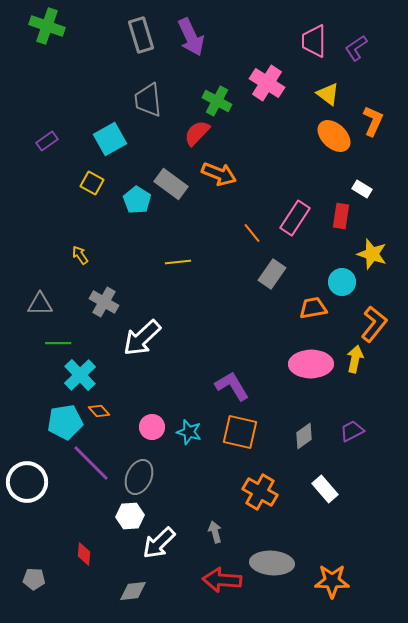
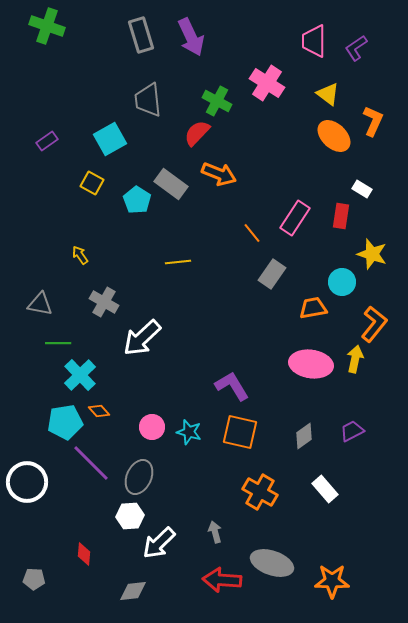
gray triangle at (40, 304): rotated 12 degrees clockwise
pink ellipse at (311, 364): rotated 9 degrees clockwise
gray ellipse at (272, 563): rotated 15 degrees clockwise
